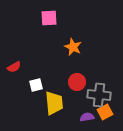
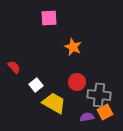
red semicircle: rotated 104 degrees counterclockwise
white square: rotated 24 degrees counterclockwise
yellow trapezoid: rotated 55 degrees counterclockwise
